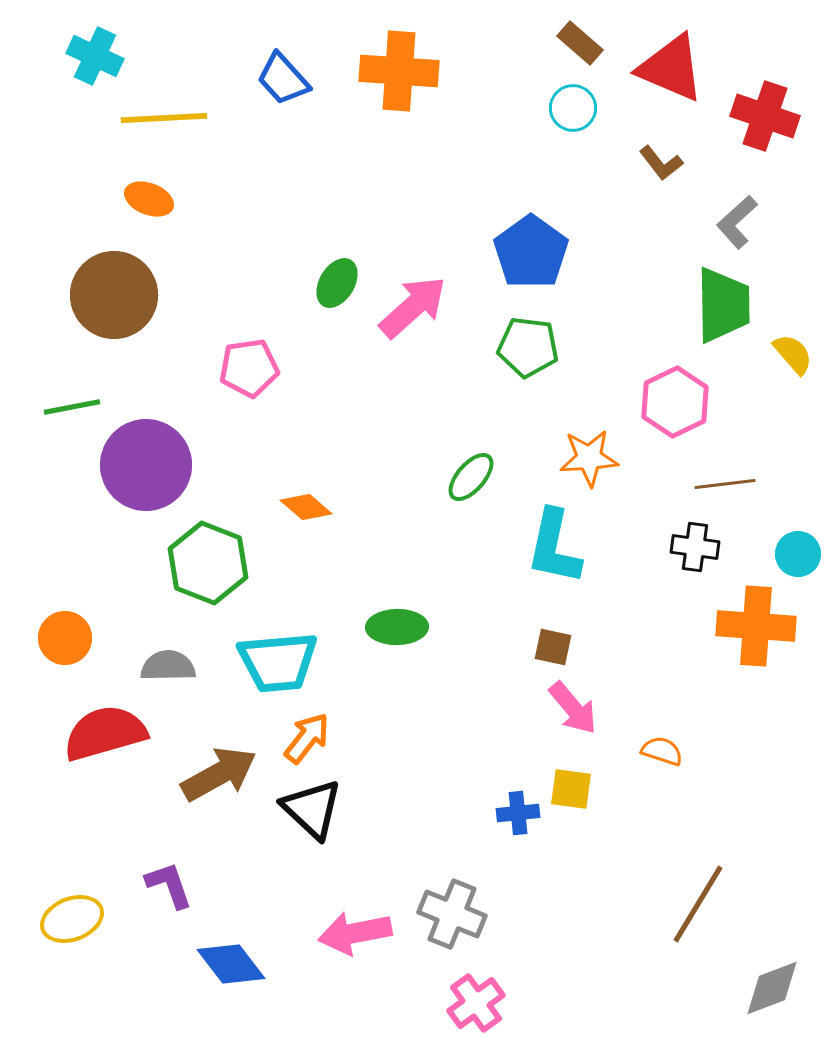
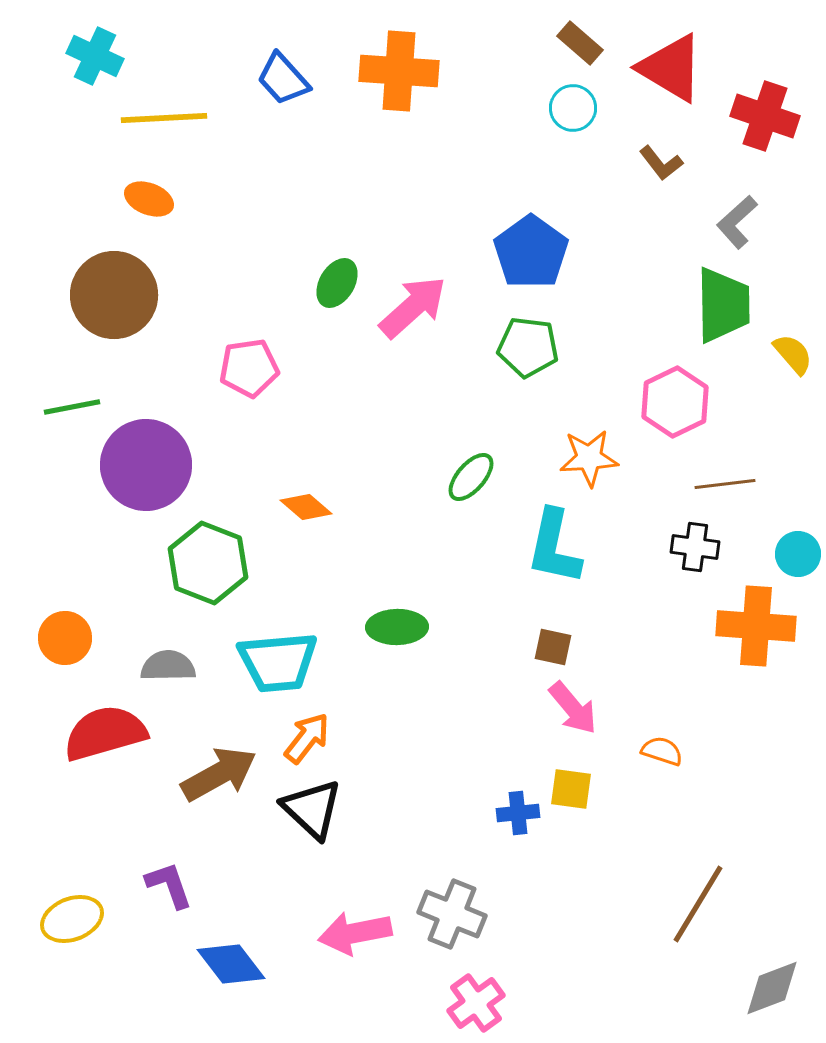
red triangle at (671, 68): rotated 8 degrees clockwise
